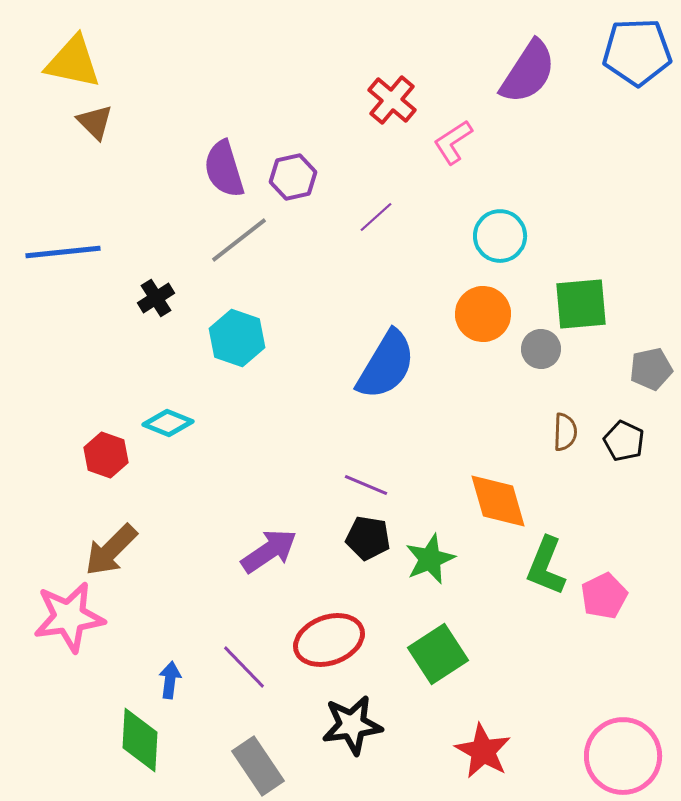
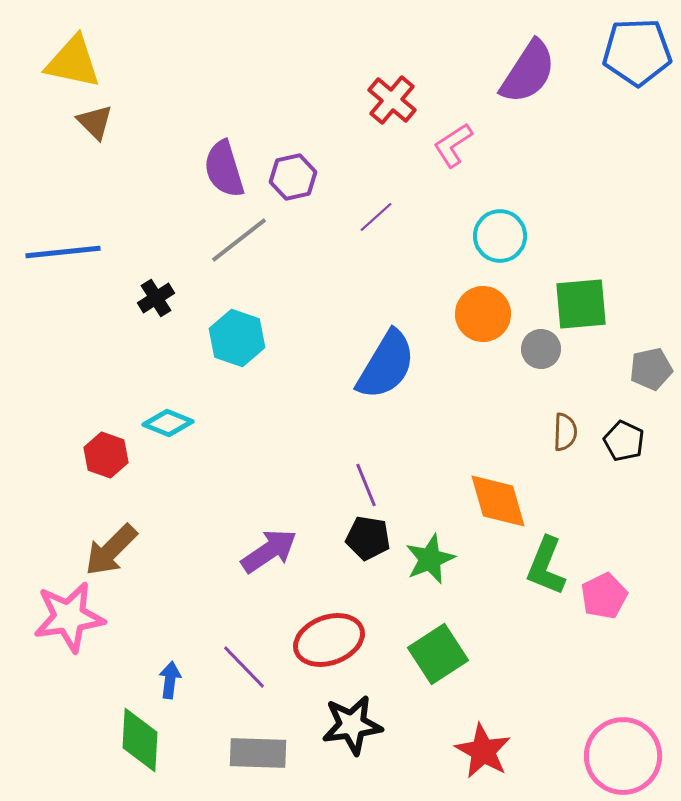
pink L-shape at (453, 142): moved 3 px down
purple line at (366, 485): rotated 45 degrees clockwise
gray rectangle at (258, 766): moved 13 px up; rotated 54 degrees counterclockwise
